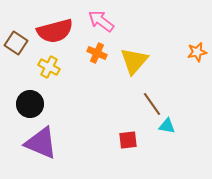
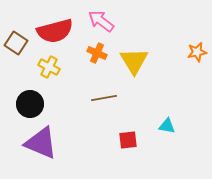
yellow triangle: rotated 12 degrees counterclockwise
brown line: moved 48 px left, 6 px up; rotated 65 degrees counterclockwise
